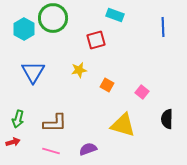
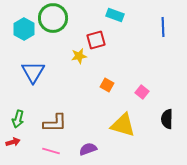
yellow star: moved 14 px up
